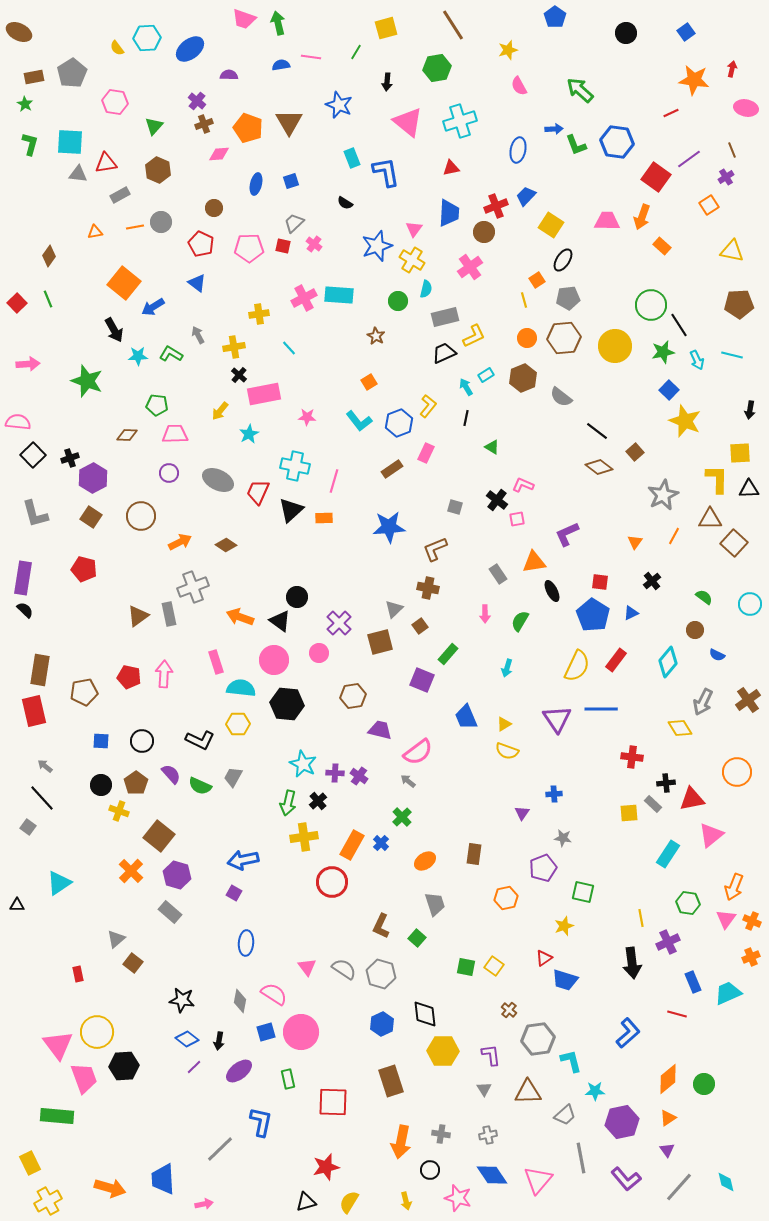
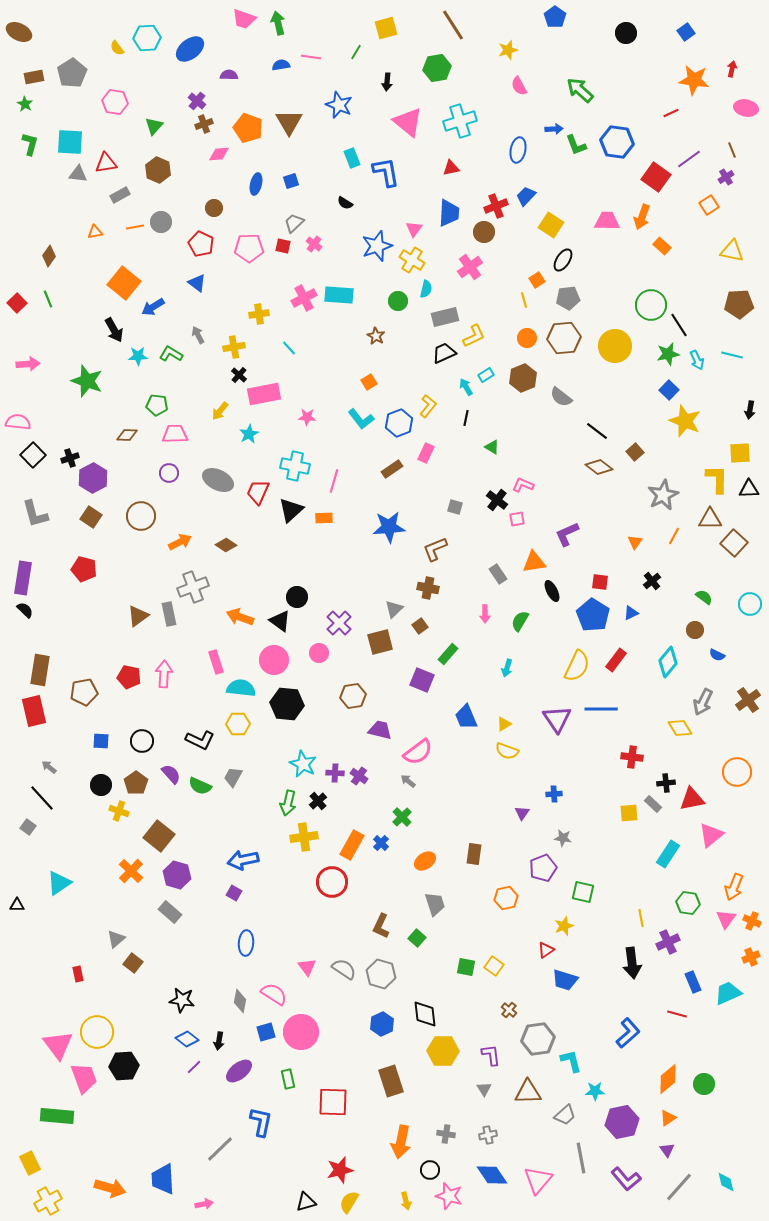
green star at (663, 352): moved 5 px right, 2 px down
cyan L-shape at (359, 421): moved 2 px right, 2 px up
gray arrow at (45, 766): moved 4 px right, 1 px down
red triangle at (544, 958): moved 2 px right, 8 px up
gray cross at (441, 1134): moved 5 px right
red star at (326, 1167): moved 14 px right, 3 px down
pink star at (458, 1198): moved 9 px left, 2 px up
